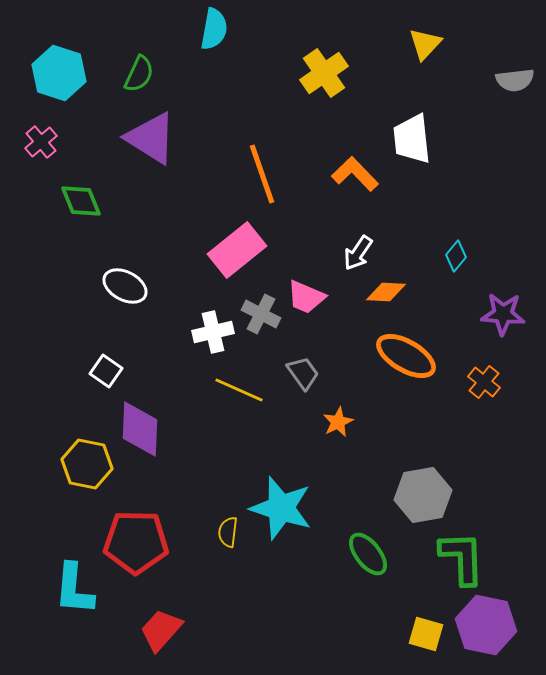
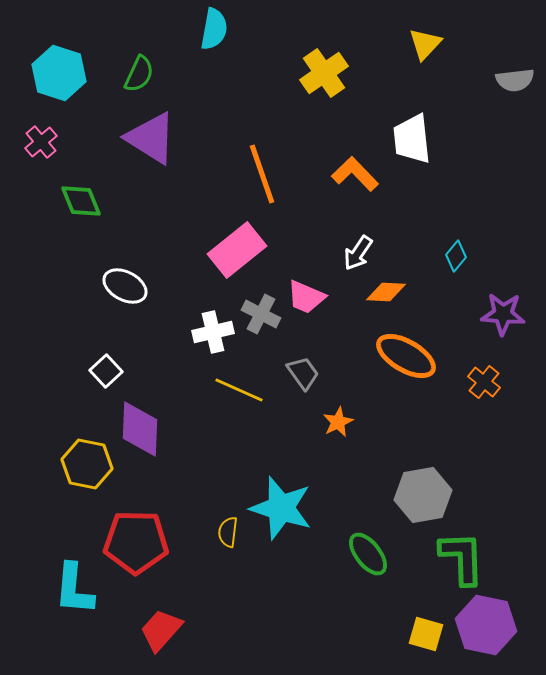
white square: rotated 12 degrees clockwise
